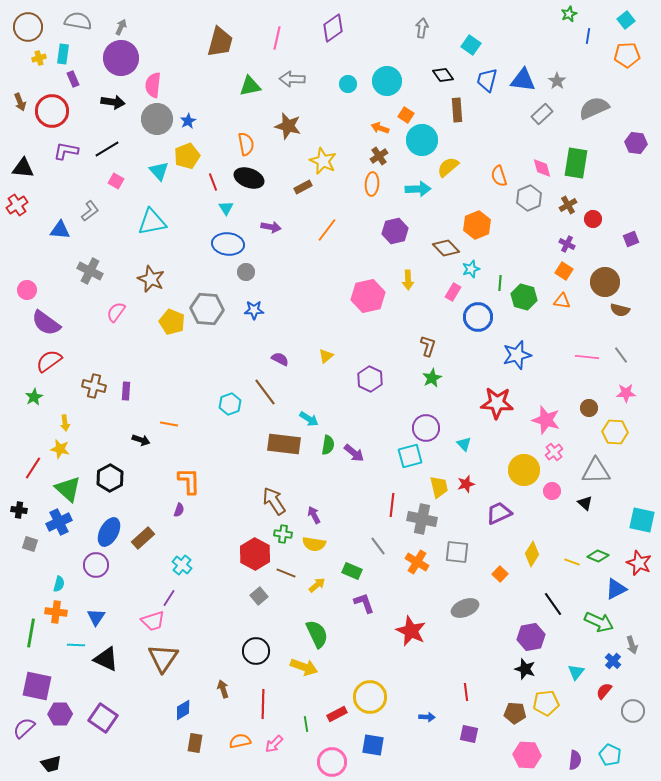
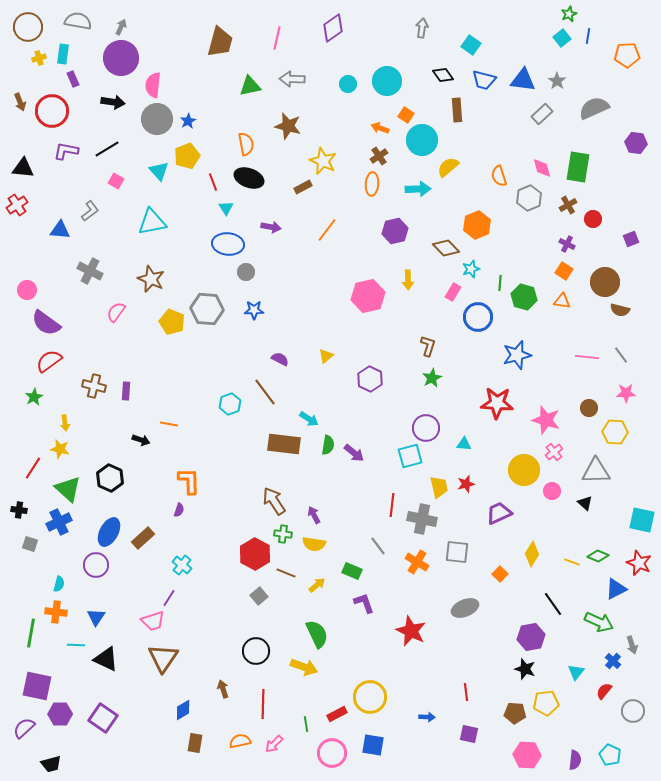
cyan square at (626, 20): moved 64 px left, 18 px down
blue trapezoid at (487, 80): moved 3 px left; rotated 90 degrees counterclockwise
green rectangle at (576, 163): moved 2 px right, 4 px down
cyan triangle at (464, 444): rotated 42 degrees counterclockwise
black hexagon at (110, 478): rotated 8 degrees counterclockwise
pink circle at (332, 762): moved 9 px up
